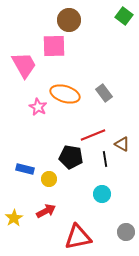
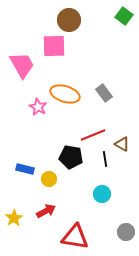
pink trapezoid: moved 2 px left
red triangle: moved 3 px left; rotated 20 degrees clockwise
